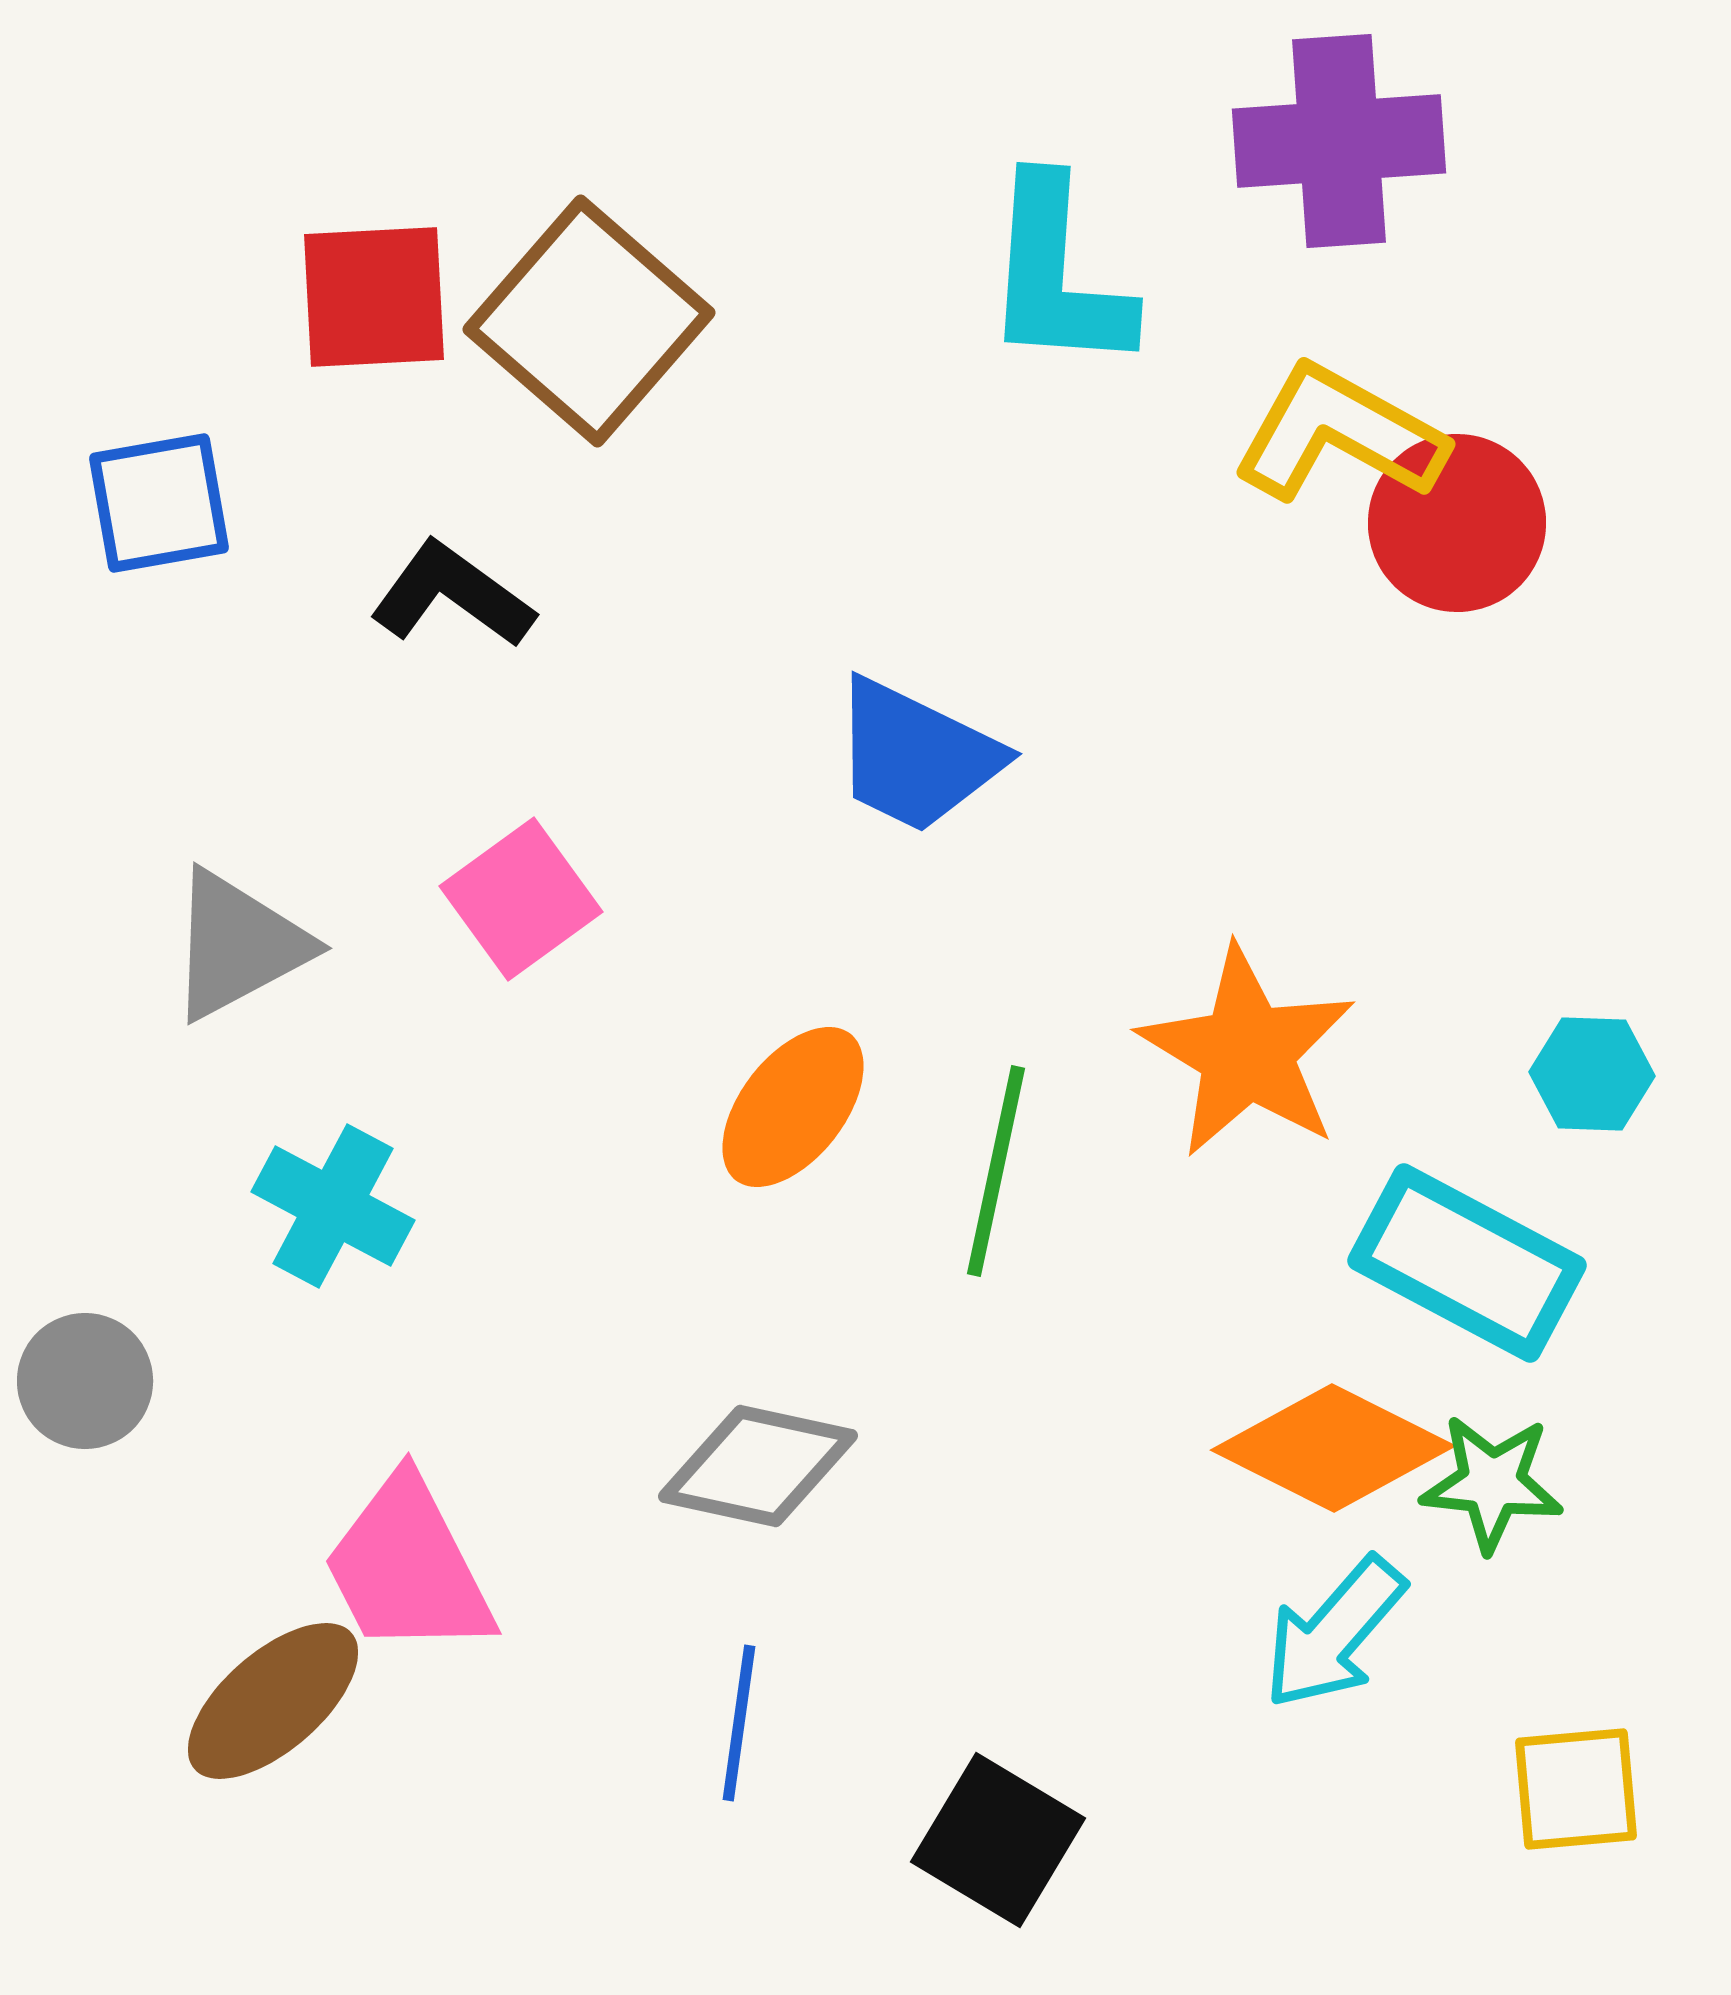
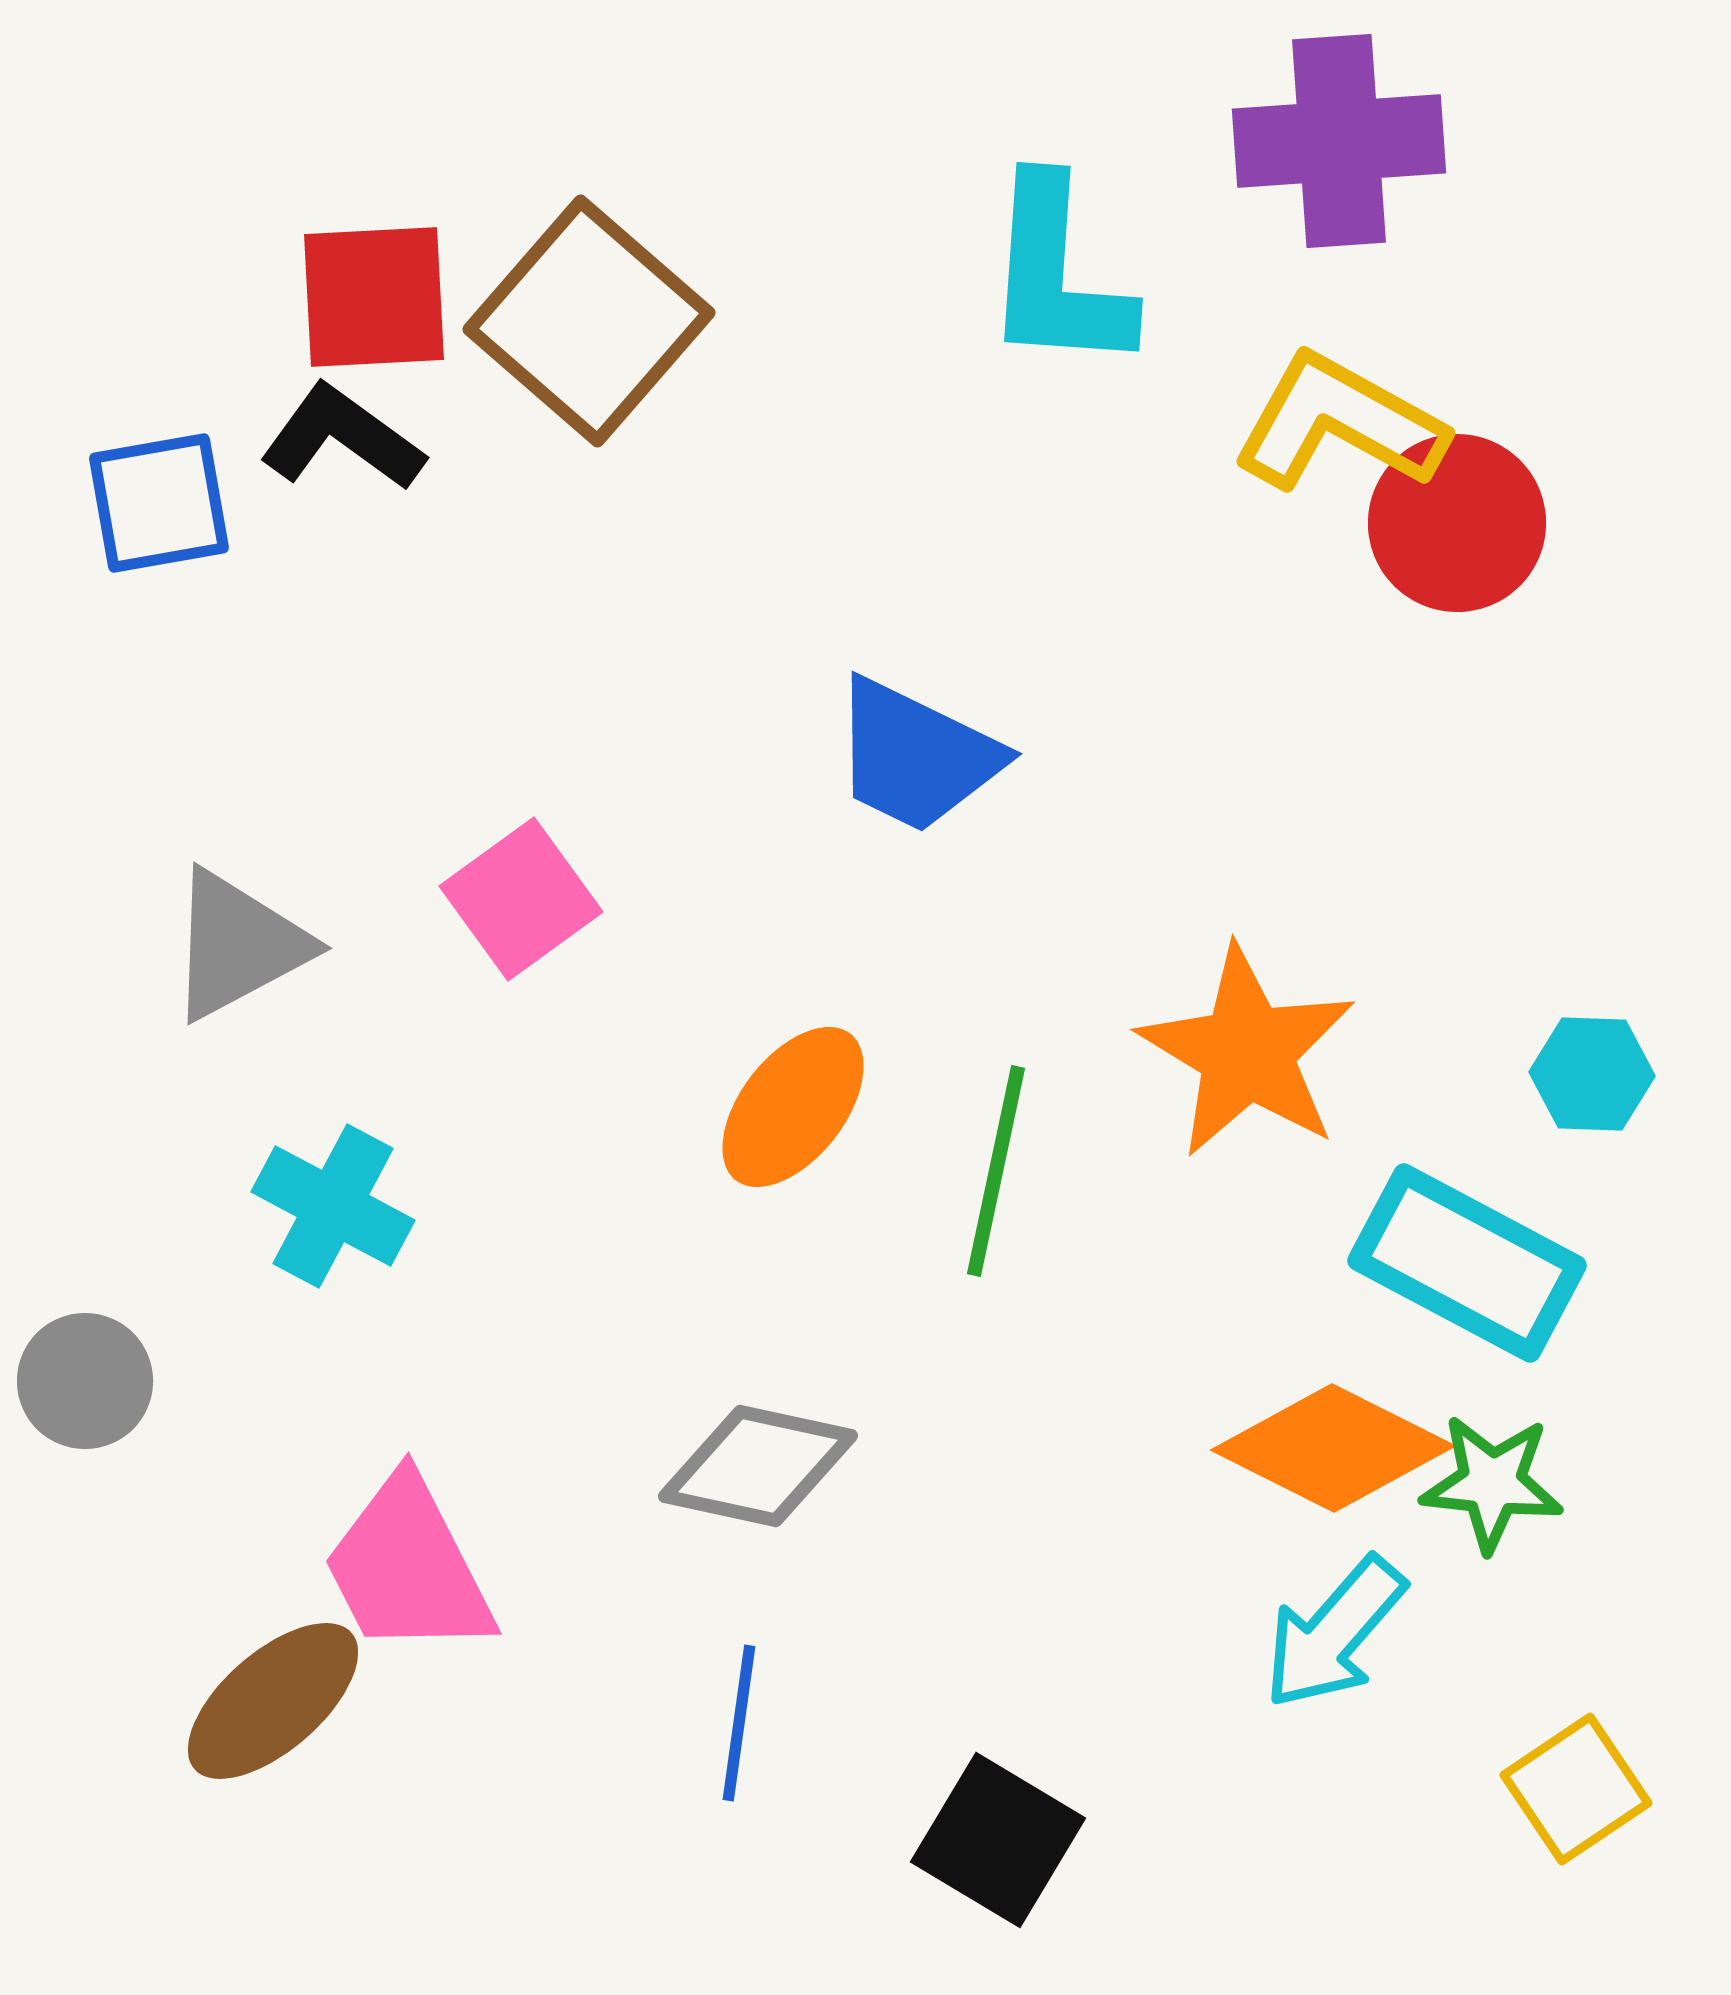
yellow L-shape: moved 11 px up
black L-shape: moved 110 px left, 157 px up
yellow square: rotated 29 degrees counterclockwise
